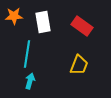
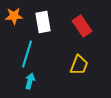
red rectangle: rotated 20 degrees clockwise
cyan line: rotated 8 degrees clockwise
